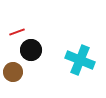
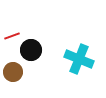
red line: moved 5 px left, 4 px down
cyan cross: moved 1 px left, 1 px up
